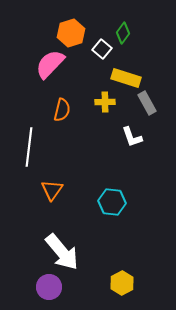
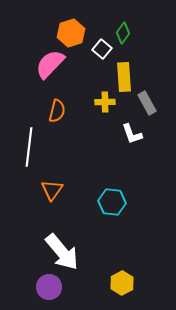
yellow rectangle: moved 2 px left, 1 px up; rotated 68 degrees clockwise
orange semicircle: moved 5 px left, 1 px down
white L-shape: moved 3 px up
